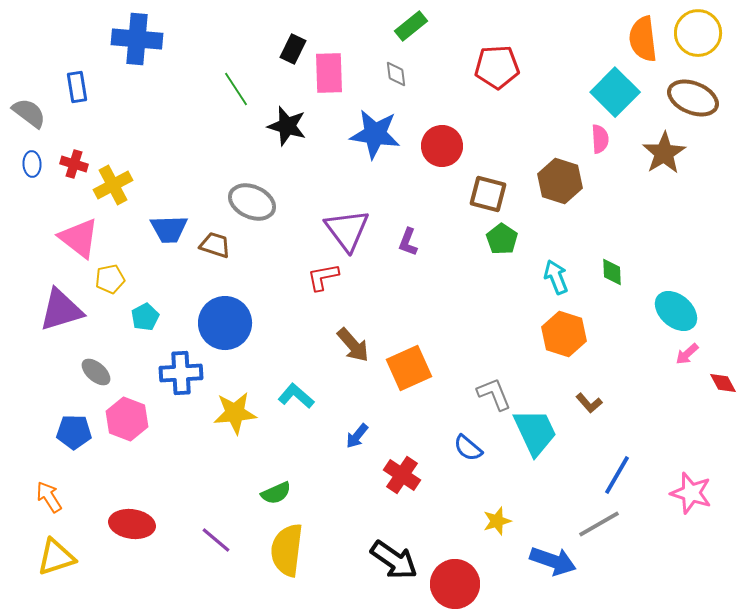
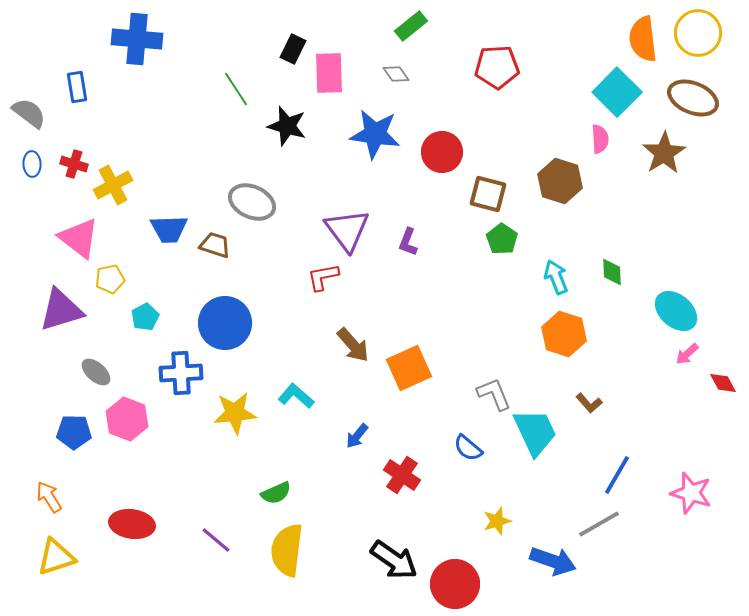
gray diamond at (396, 74): rotated 28 degrees counterclockwise
cyan square at (615, 92): moved 2 px right
red circle at (442, 146): moved 6 px down
